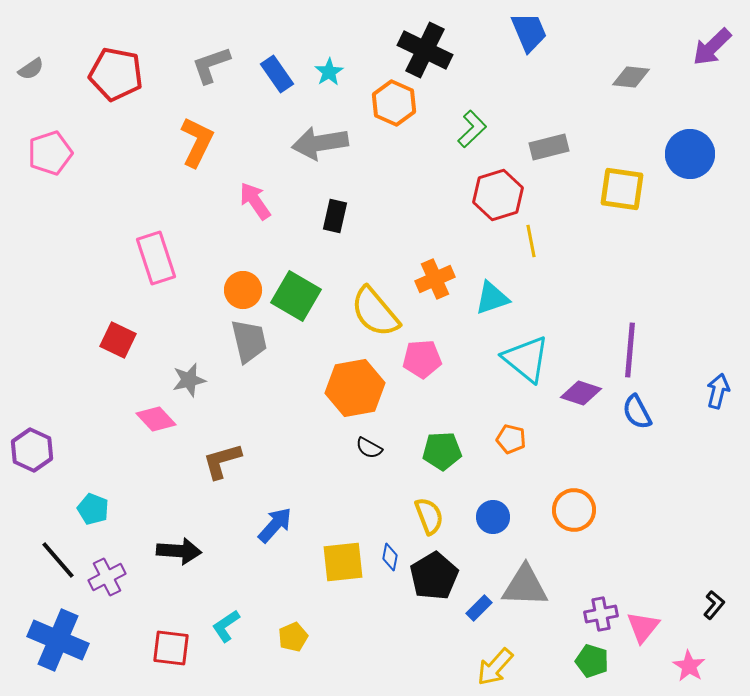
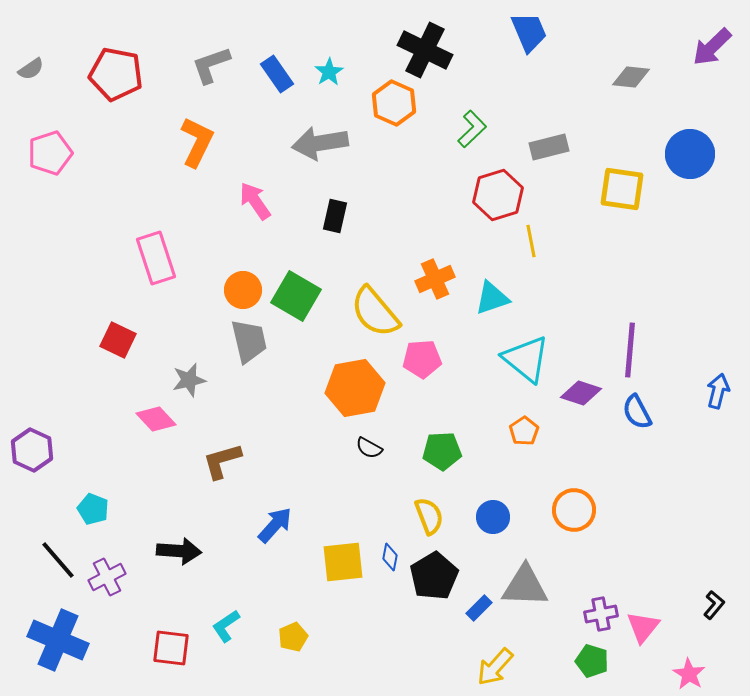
orange pentagon at (511, 439): moved 13 px right, 8 px up; rotated 24 degrees clockwise
pink star at (689, 666): moved 8 px down
